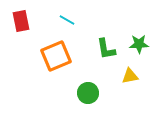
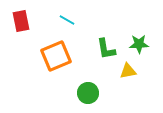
yellow triangle: moved 2 px left, 5 px up
